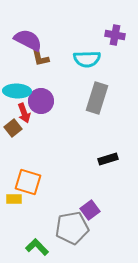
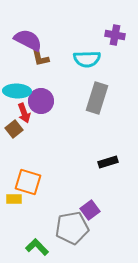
brown square: moved 1 px right, 1 px down
black rectangle: moved 3 px down
